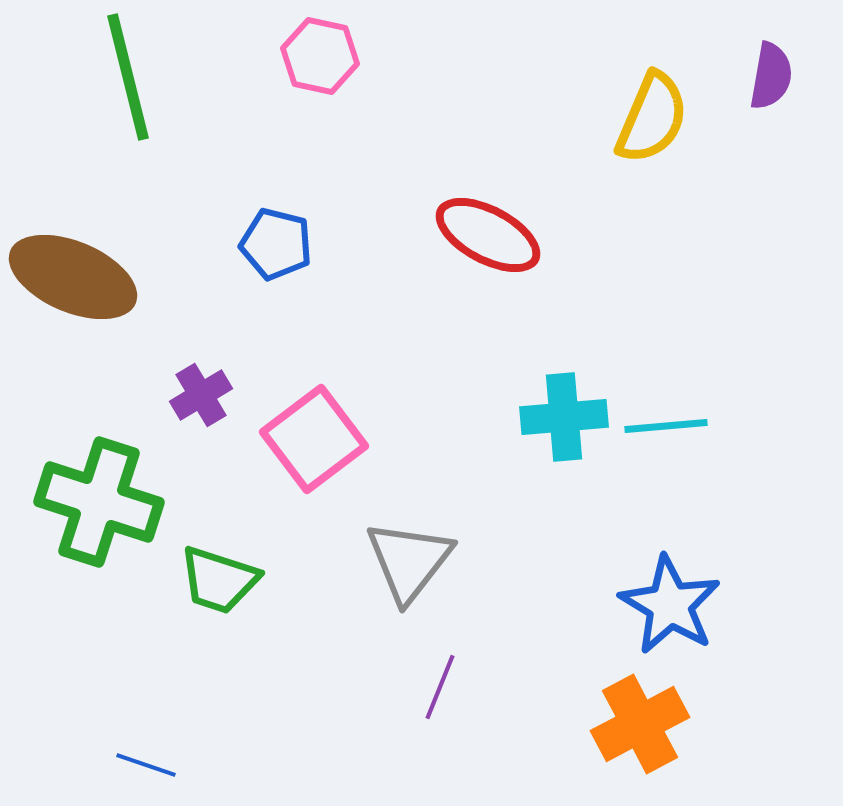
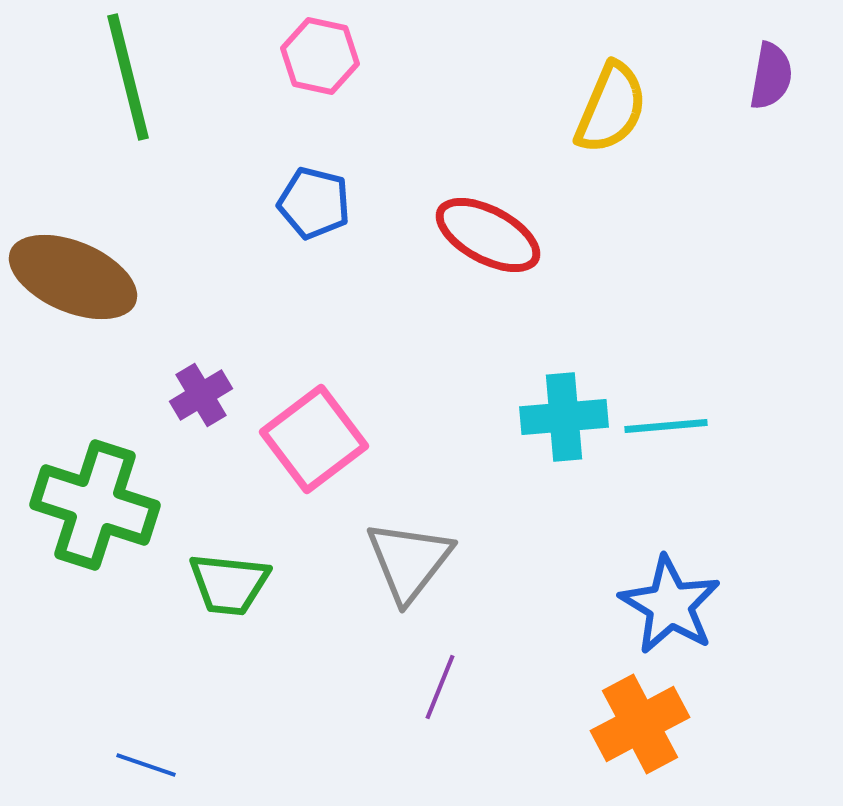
yellow semicircle: moved 41 px left, 10 px up
blue pentagon: moved 38 px right, 41 px up
green cross: moved 4 px left, 3 px down
green trapezoid: moved 10 px right, 4 px down; rotated 12 degrees counterclockwise
